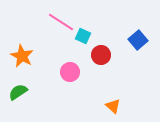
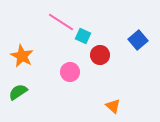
red circle: moved 1 px left
